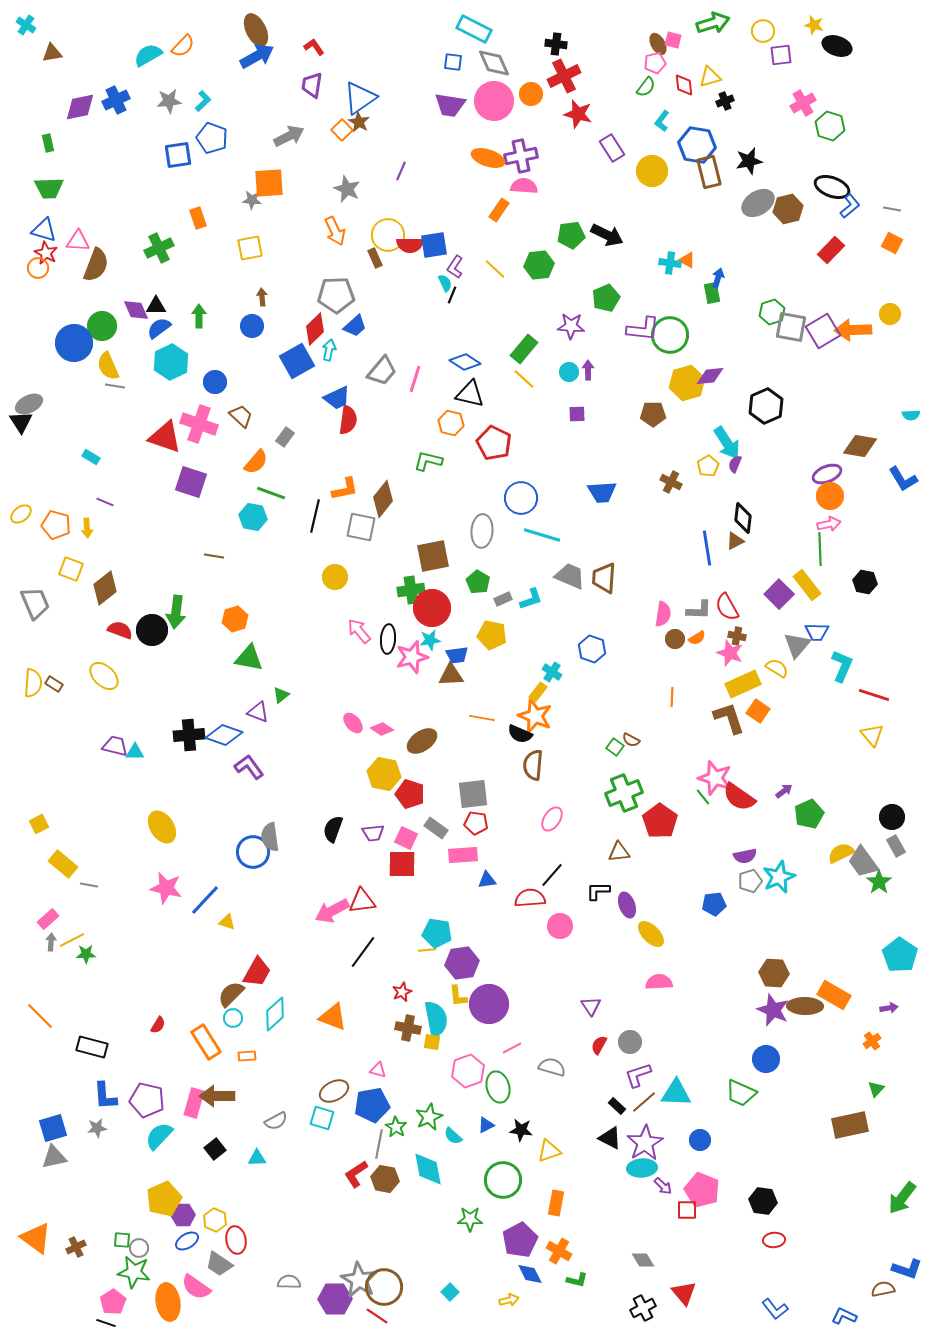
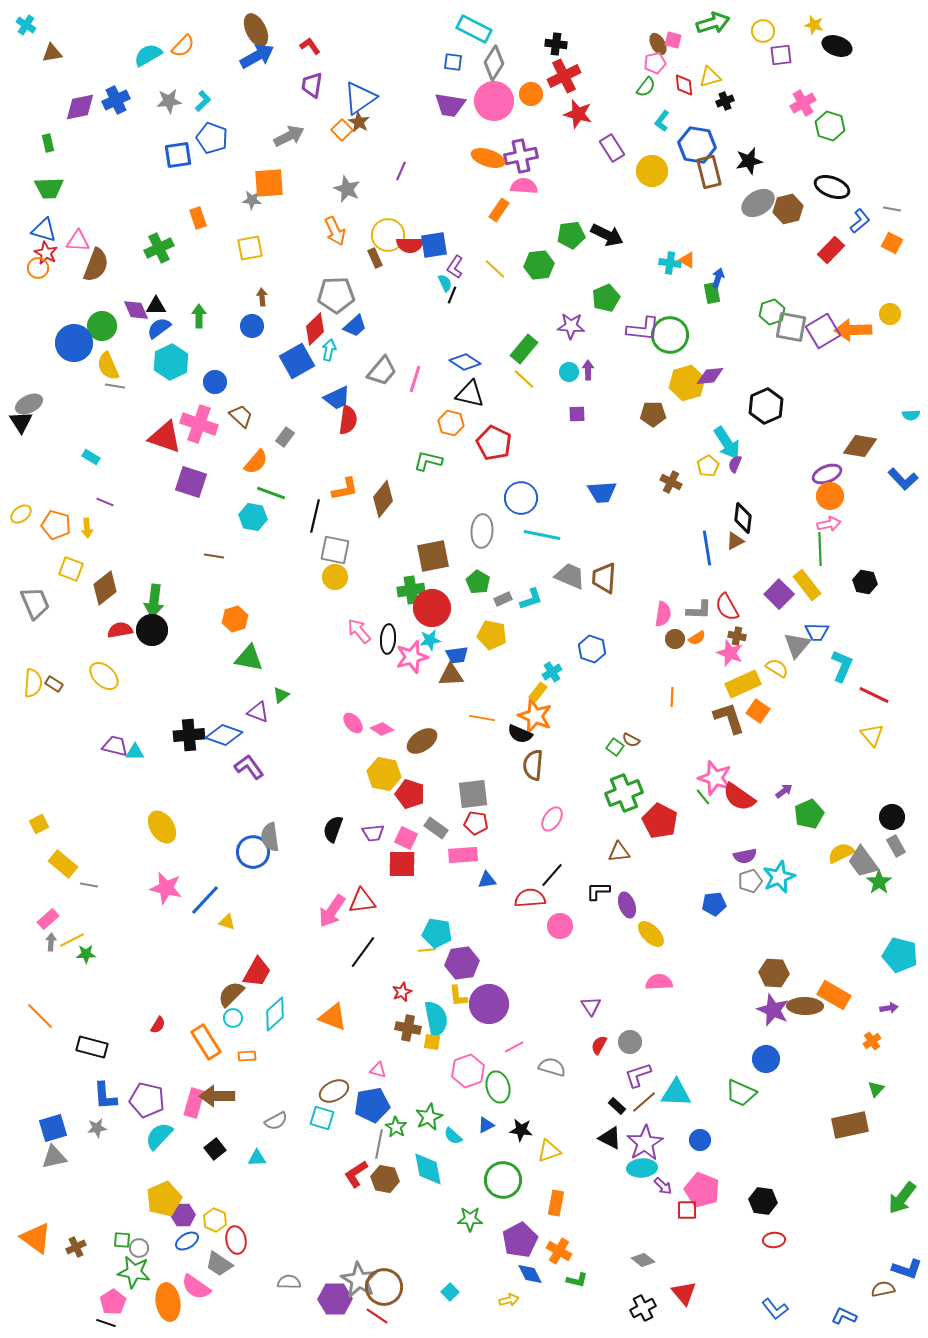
red L-shape at (314, 47): moved 4 px left, 1 px up
gray diamond at (494, 63): rotated 56 degrees clockwise
blue L-shape at (850, 206): moved 10 px right, 15 px down
blue L-shape at (903, 479): rotated 12 degrees counterclockwise
gray square at (361, 527): moved 26 px left, 23 px down
cyan line at (542, 535): rotated 6 degrees counterclockwise
green arrow at (176, 612): moved 22 px left, 11 px up
red semicircle at (120, 630): rotated 30 degrees counterclockwise
cyan cross at (552, 672): rotated 24 degrees clockwise
red line at (874, 695): rotated 8 degrees clockwise
red pentagon at (660, 821): rotated 8 degrees counterclockwise
pink arrow at (332, 911): rotated 28 degrees counterclockwise
cyan pentagon at (900, 955): rotated 20 degrees counterclockwise
pink line at (512, 1048): moved 2 px right, 1 px up
gray diamond at (643, 1260): rotated 20 degrees counterclockwise
